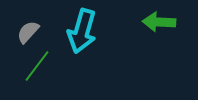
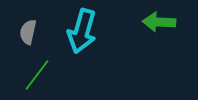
gray semicircle: rotated 30 degrees counterclockwise
green line: moved 9 px down
